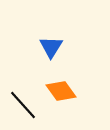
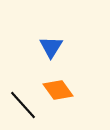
orange diamond: moved 3 px left, 1 px up
